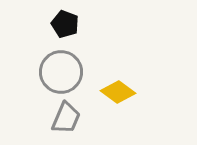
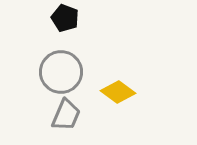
black pentagon: moved 6 px up
gray trapezoid: moved 3 px up
